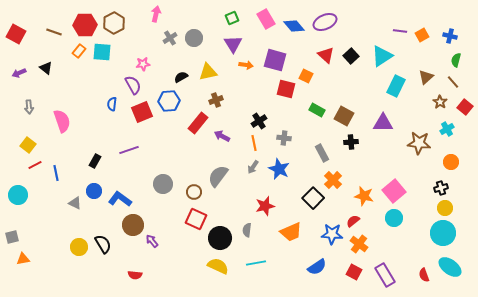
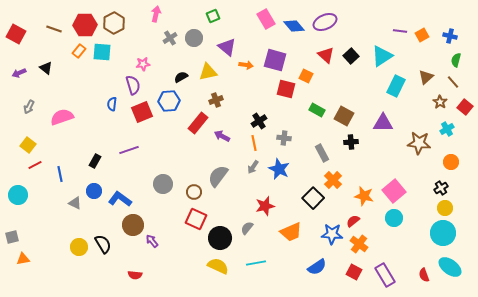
green square at (232, 18): moved 19 px left, 2 px up
brown line at (54, 32): moved 3 px up
purple triangle at (233, 44): moved 6 px left, 3 px down; rotated 18 degrees counterclockwise
purple semicircle at (133, 85): rotated 12 degrees clockwise
gray arrow at (29, 107): rotated 32 degrees clockwise
pink semicircle at (62, 121): moved 4 px up; rotated 90 degrees counterclockwise
blue line at (56, 173): moved 4 px right, 1 px down
black cross at (441, 188): rotated 16 degrees counterclockwise
gray semicircle at (247, 230): moved 2 px up; rotated 32 degrees clockwise
